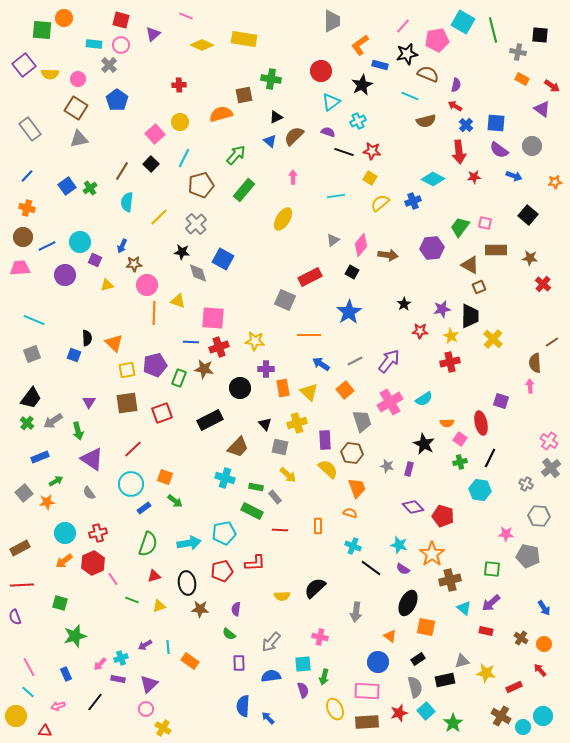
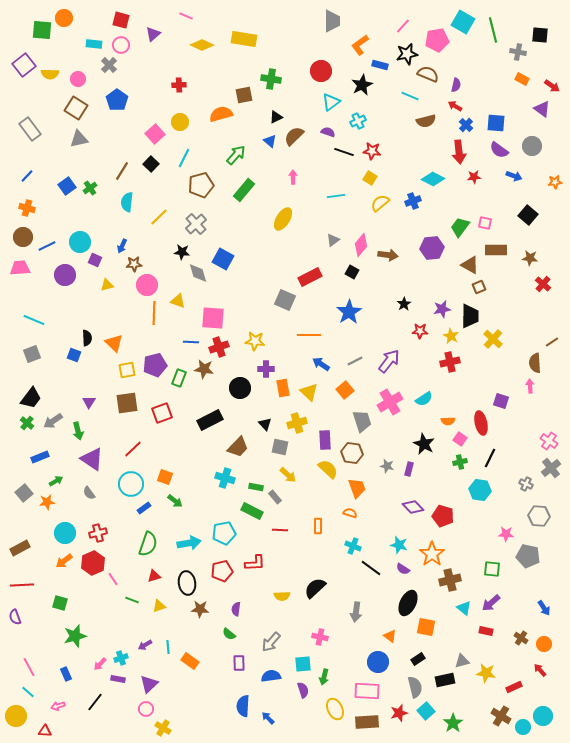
orange semicircle at (447, 423): moved 1 px right, 2 px up
